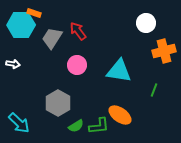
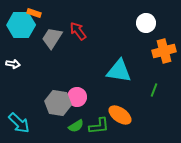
pink circle: moved 32 px down
gray hexagon: rotated 20 degrees counterclockwise
